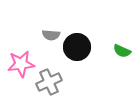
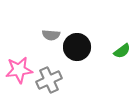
green semicircle: rotated 60 degrees counterclockwise
pink star: moved 2 px left, 6 px down
gray cross: moved 2 px up
